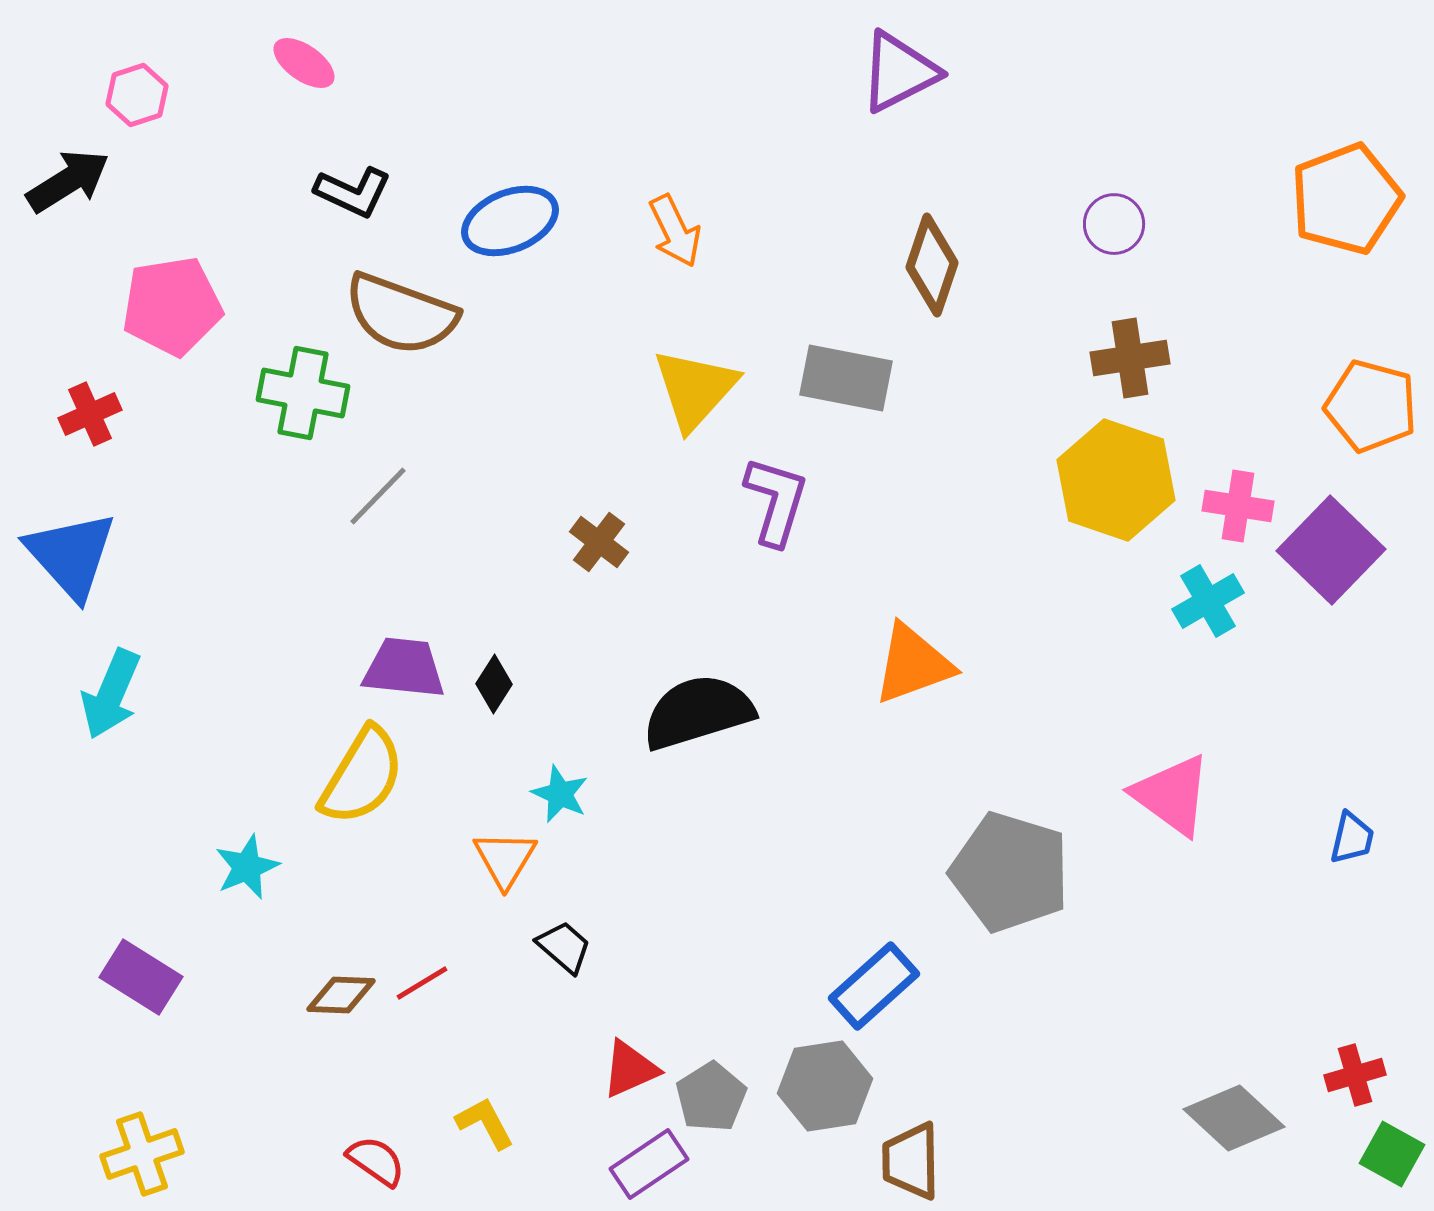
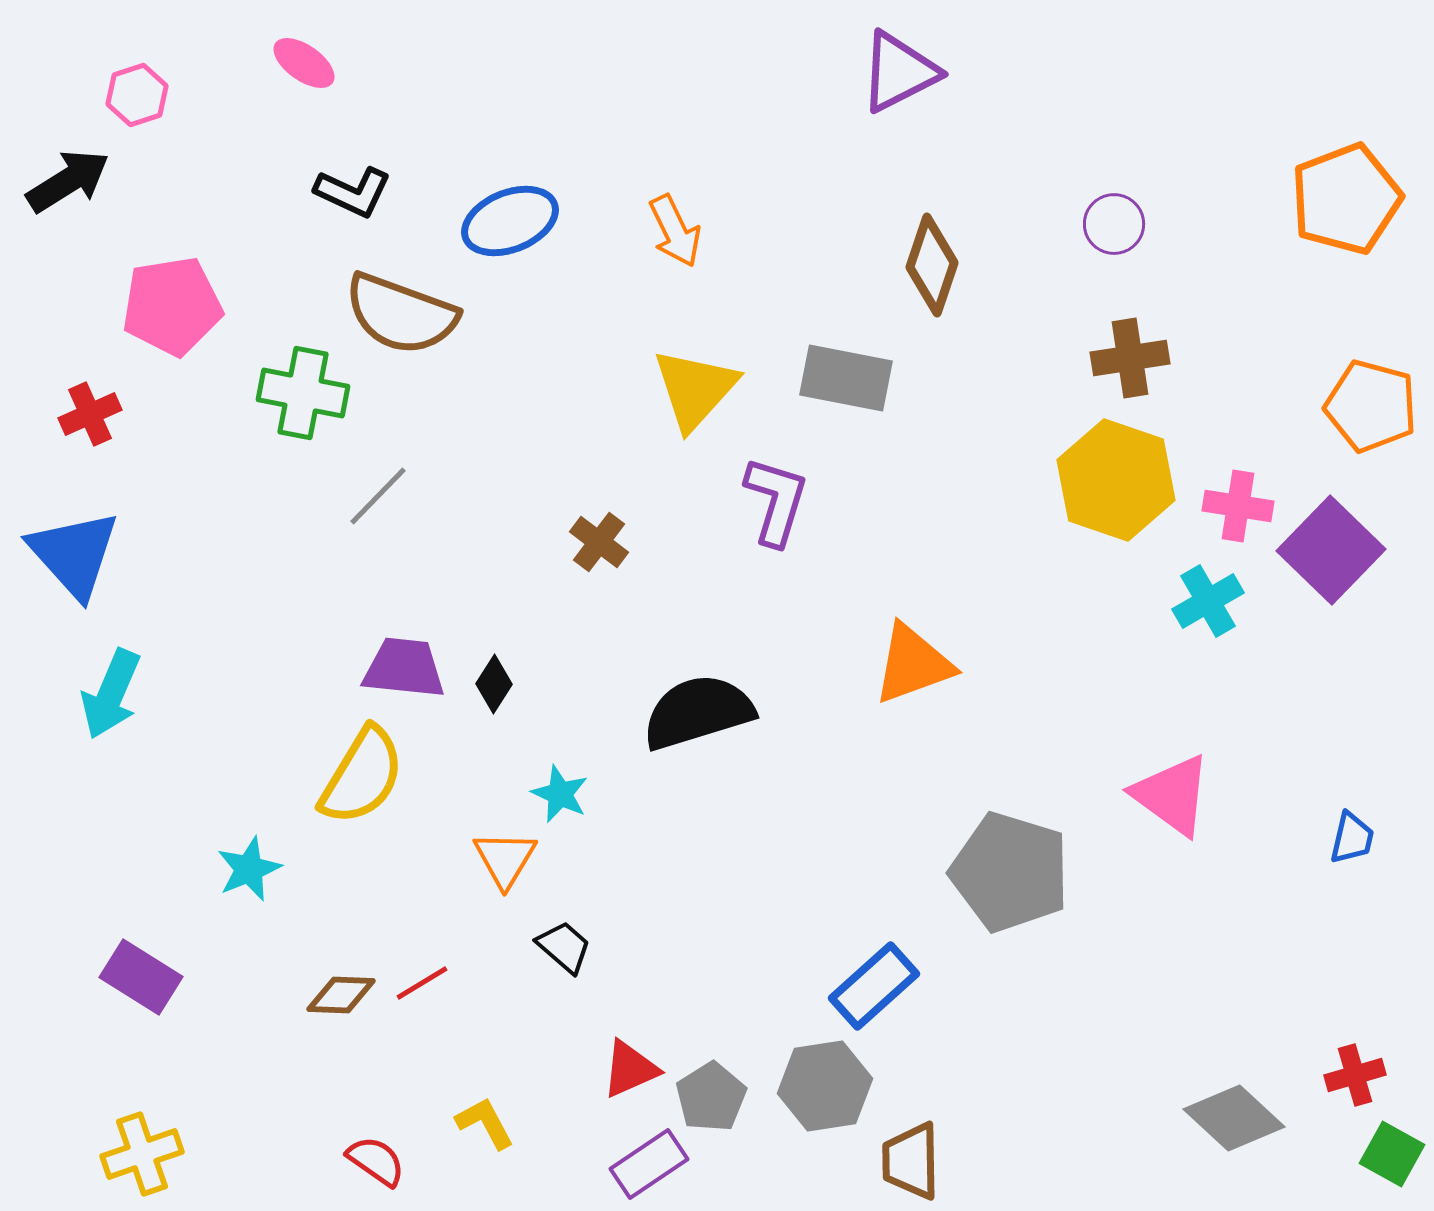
blue triangle at (71, 555): moved 3 px right, 1 px up
cyan star at (247, 867): moved 2 px right, 2 px down
